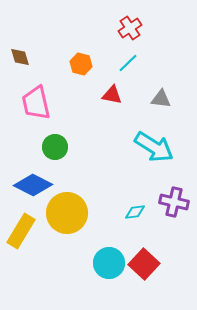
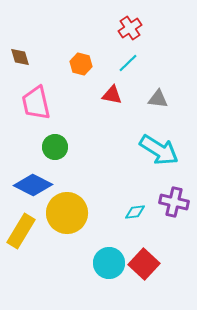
gray triangle: moved 3 px left
cyan arrow: moved 5 px right, 3 px down
